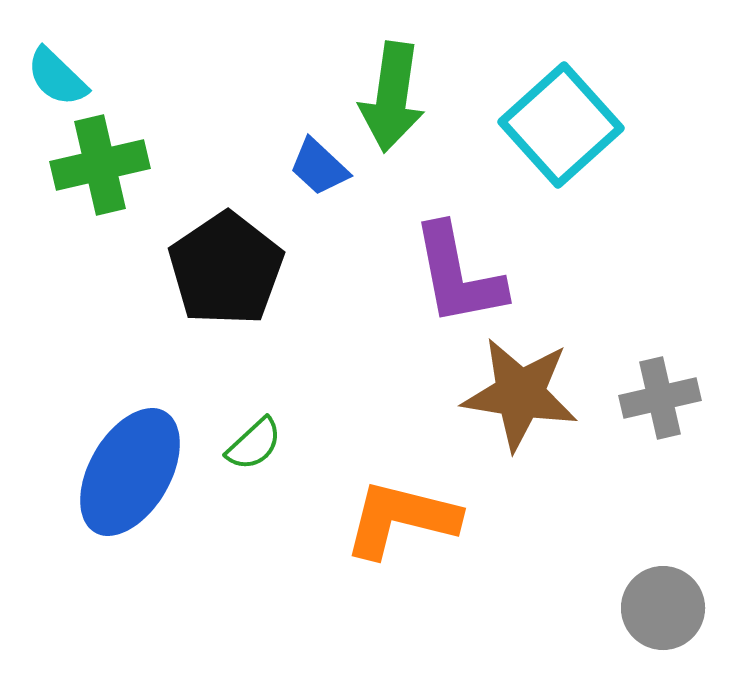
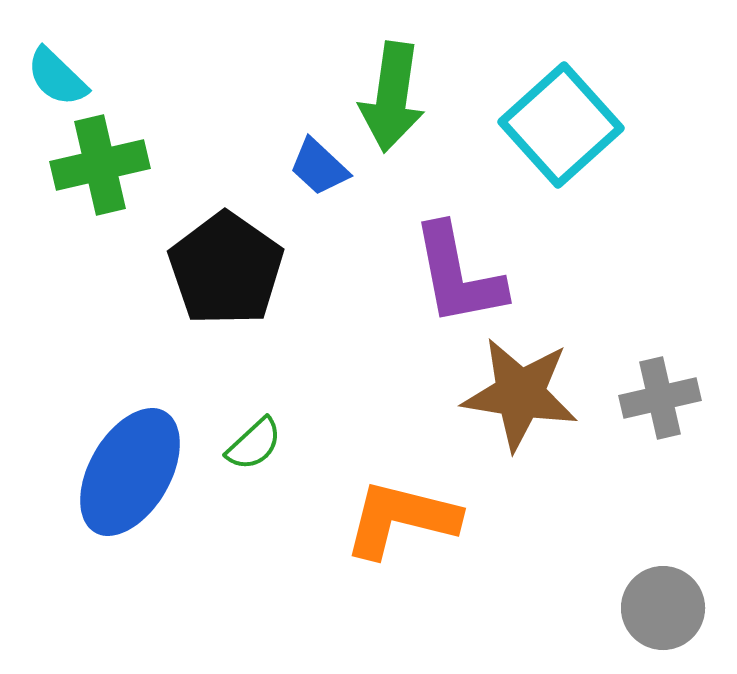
black pentagon: rotated 3 degrees counterclockwise
